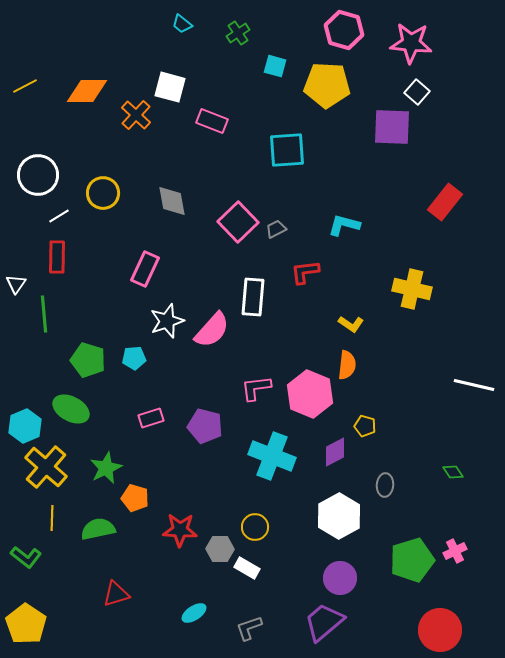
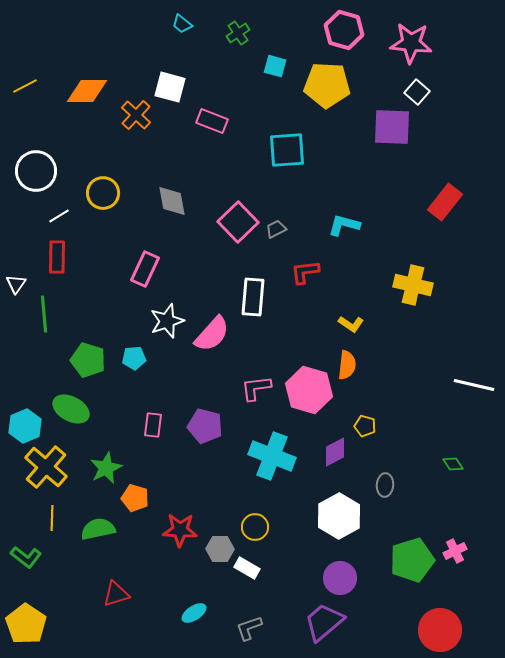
white circle at (38, 175): moved 2 px left, 4 px up
yellow cross at (412, 289): moved 1 px right, 4 px up
pink semicircle at (212, 330): moved 4 px down
pink hexagon at (310, 394): moved 1 px left, 4 px up; rotated 6 degrees counterclockwise
pink rectangle at (151, 418): moved 2 px right, 7 px down; rotated 65 degrees counterclockwise
green diamond at (453, 472): moved 8 px up
